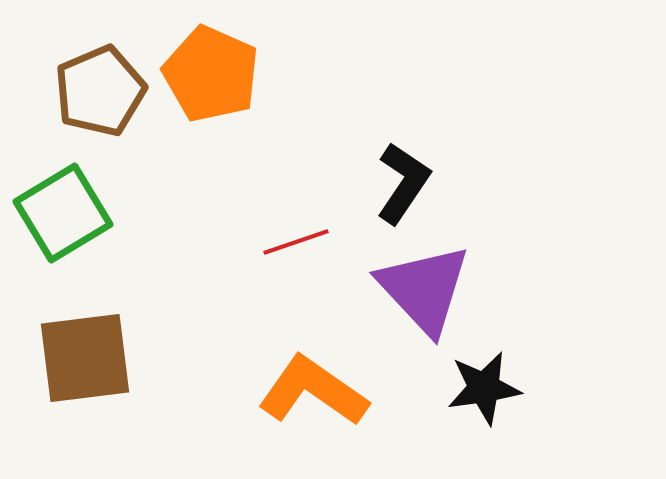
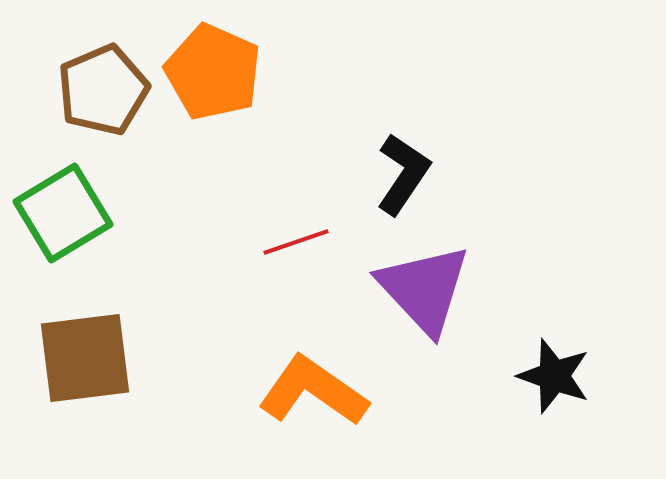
orange pentagon: moved 2 px right, 2 px up
brown pentagon: moved 3 px right, 1 px up
black L-shape: moved 9 px up
black star: moved 70 px right, 12 px up; rotated 28 degrees clockwise
